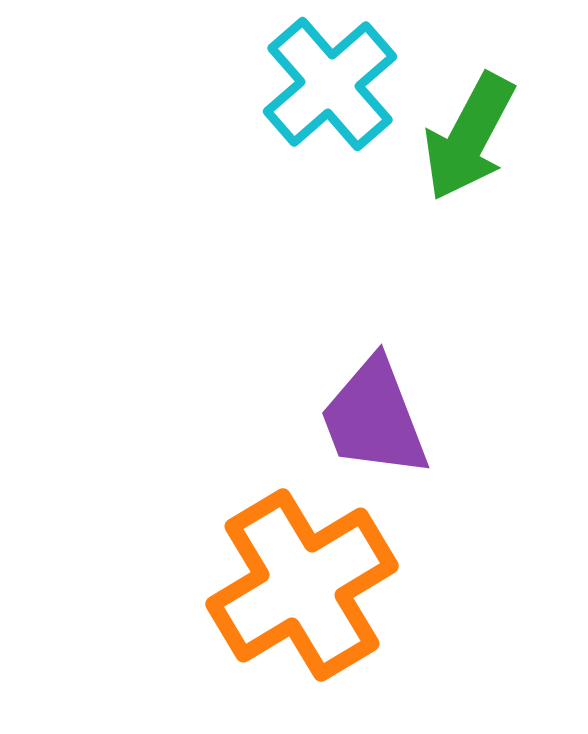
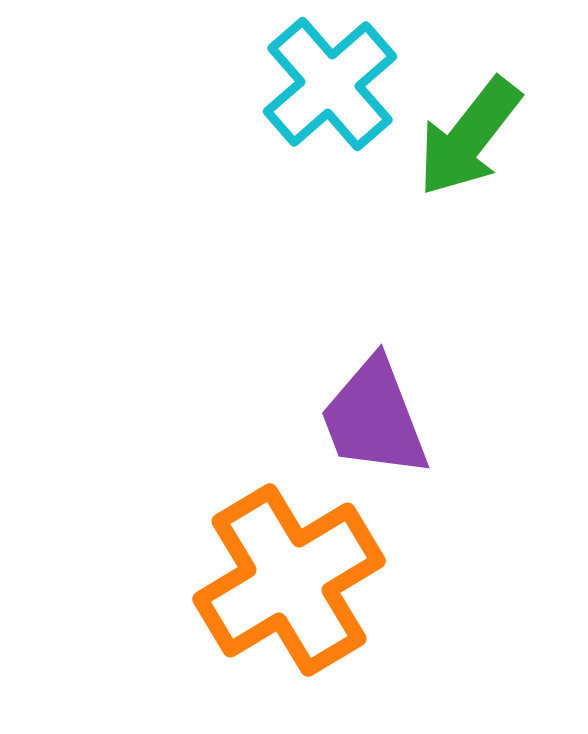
green arrow: rotated 10 degrees clockwise
orange cross: moved 13 px left, 5 px up
